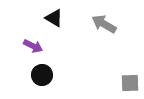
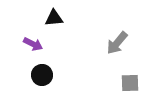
black triangle: rotated 36 degrees counterclockwise
gray arrow: moved 13 px right, 19 px down; rotated 80 degrees counterclockwise
purple arrow: moved 2 px up
